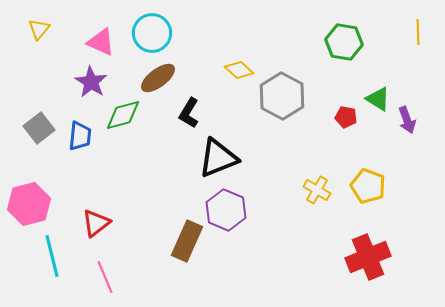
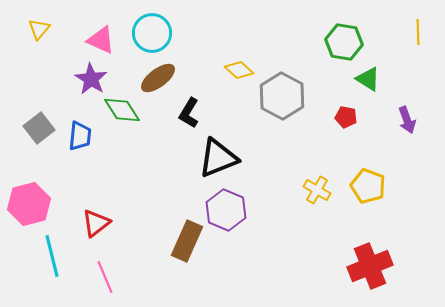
pink triangle: moved 2 px up
purple star: moved 3 px up
green triangle: moved 10 px left, 20 px up
green diamond: moved 1 px left, 5 px up; rotated 72 degrees clockwise
red cross: moved 2 px right, 9 px down
